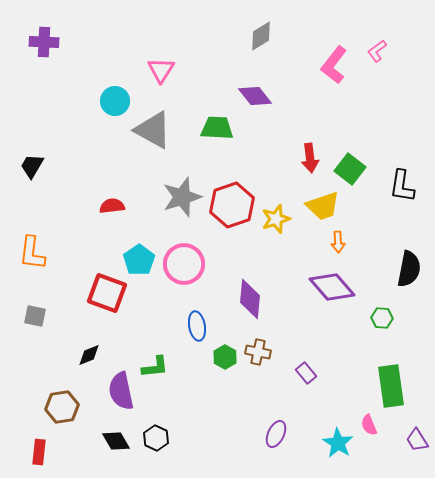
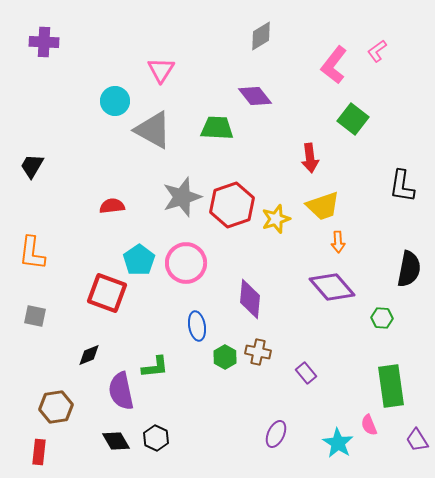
green square at (350, 169): moved 3 px right, 50 px up
pink circle at (184, 264): moved 2 px right, 1 px up
brown hexagon at (62, 407): moved 6 px left
